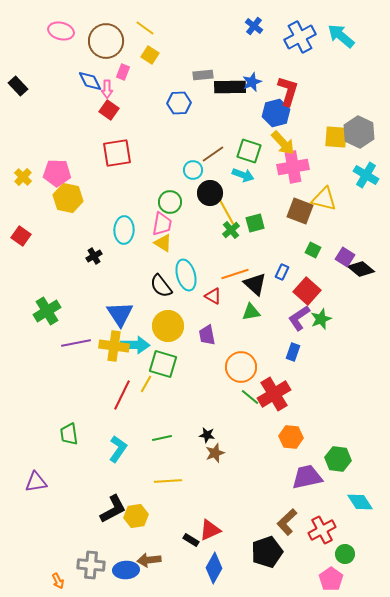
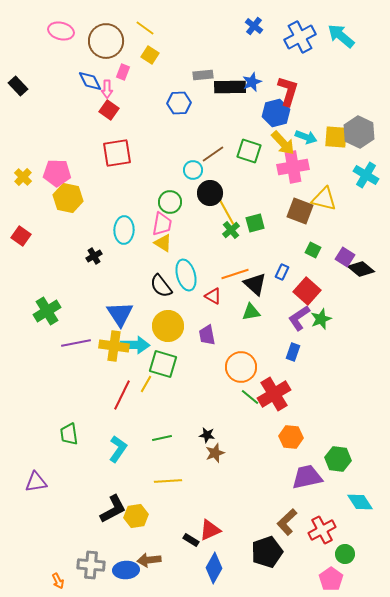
cyan arrow at (243, 175): moved 63 px right, 38 px up
